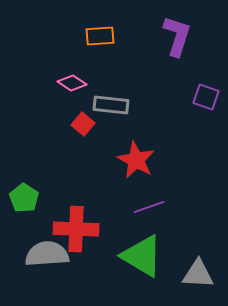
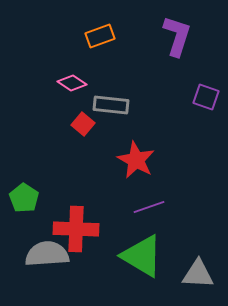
orange rectangle: rotated 16 degrees counterclockwise
